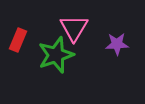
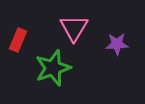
green star: moved 3 px left, 13 px down
